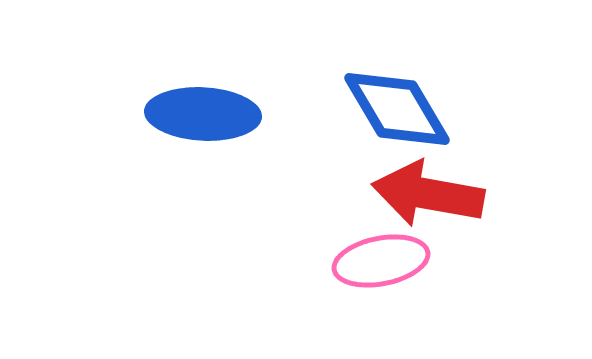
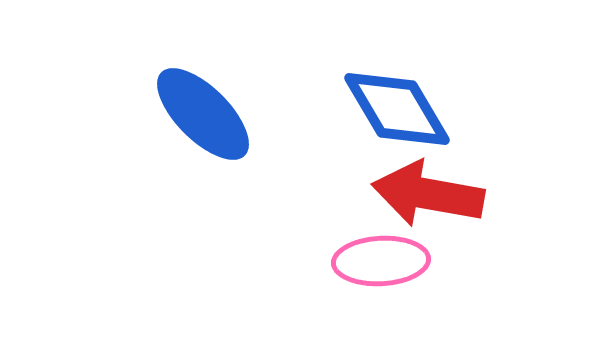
blue ellipse: rotated 42 degrees clockwise
pink ellipse: rotated 8 degrees clockwise
